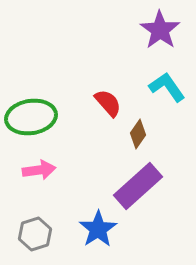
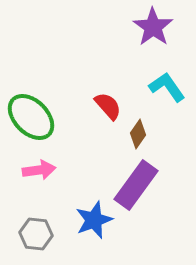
purple star: moved 7 px left, 3 px up
red semicircle: moved 3 px down
green ellipse: rotated 54 degrees clockwise
purple rectangle: moved 2 px left, 1 px up; rotated 12 degrees counterclockwise
blue star: moved 4 px left, 9 px up; rotated 12 degrees clockwise
gray hexagon: moved 1 px right; rotated 24 degrees clockwise
